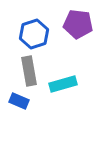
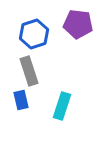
gray rectangle: rotated 8 degrees counterclockwise
cyan rectangle: moved 1 px left, 22 px down; rotated 56 degrees counterclockwise
blue rectangle: moved 2 px right, 1 px up; rotated 54 degrees clockwise
